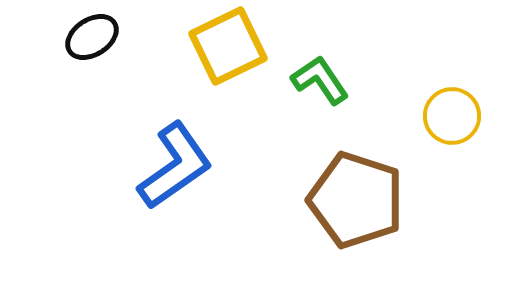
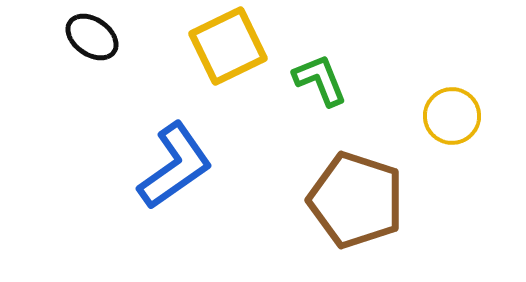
black ellipse: rotated 68 degrees clockwise
green L-shape: rotated 12 degrees clockwise
